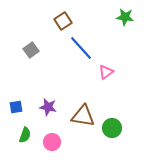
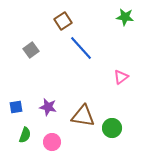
pink triangle: moved 15 px right, 5 px down
